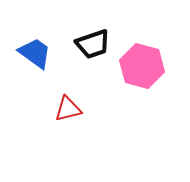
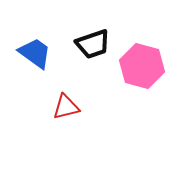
red triangle: moved 2 px left, 2 px up
